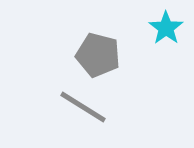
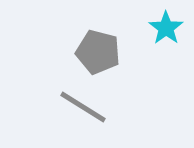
gray pentagon: moved 3 px up
